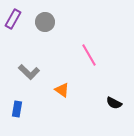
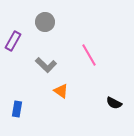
purple rectangle: moved 22 px down
gray L-shape: moved 17 px right, 7 px up
orange triangle: moved 1 px left, 1 px down
